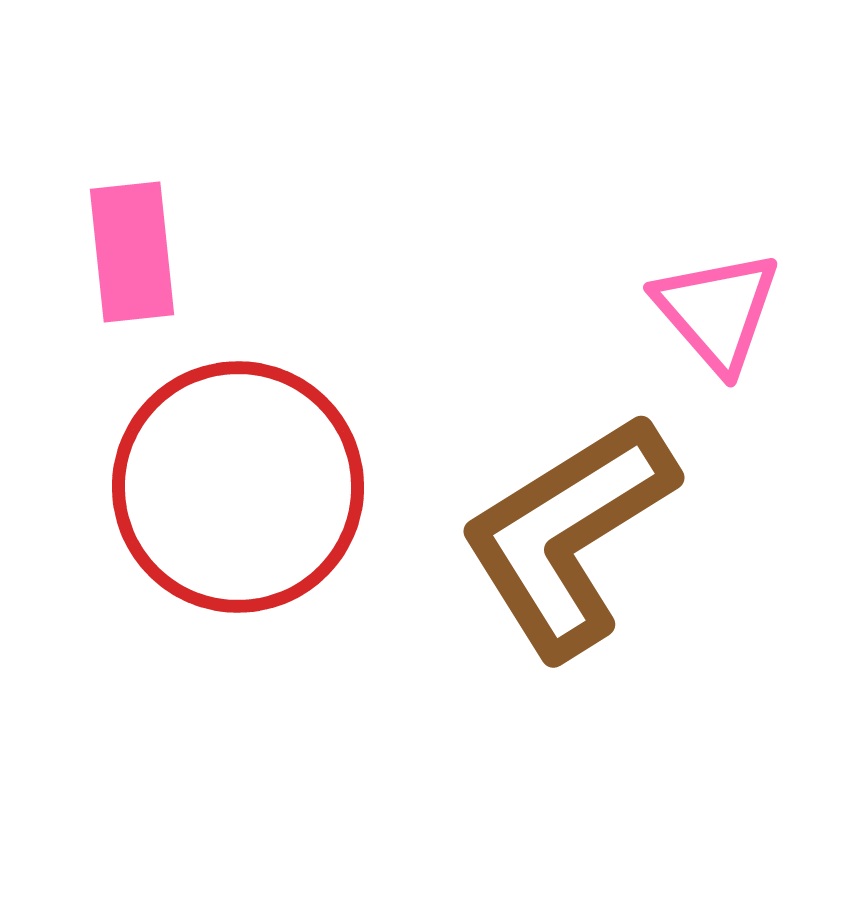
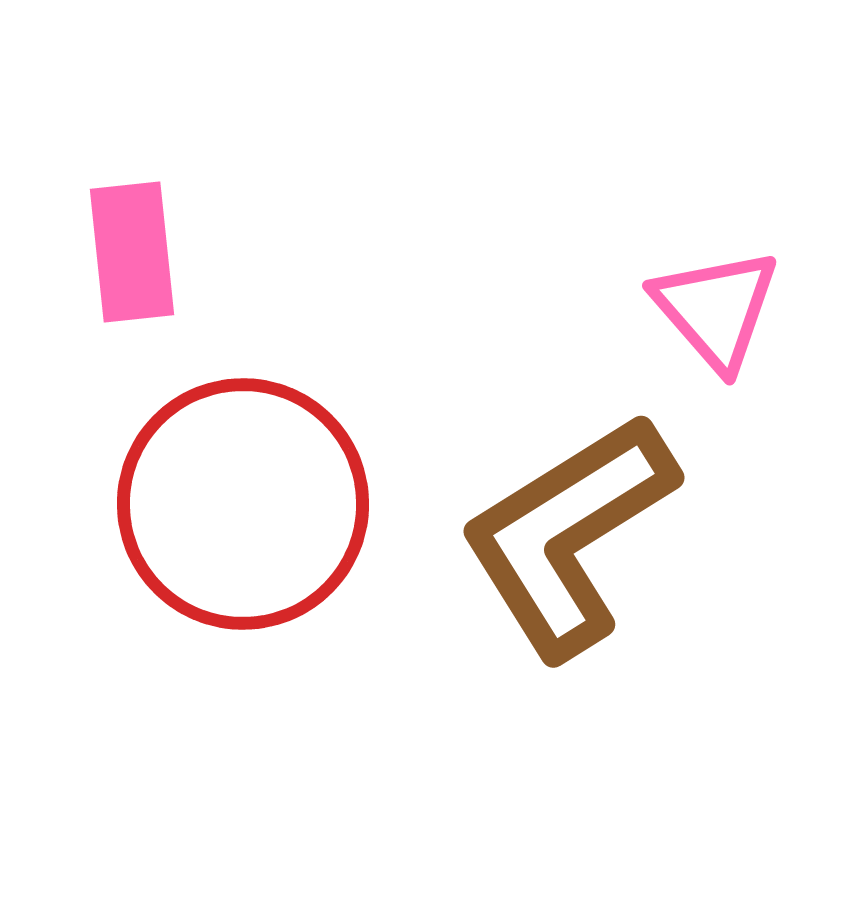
pink triangle: moved 1 px left, 2 px up
red circle: moved 5 px right, 17 px down
